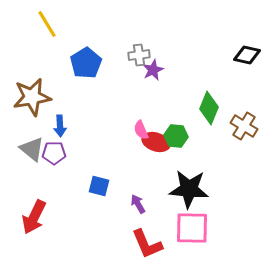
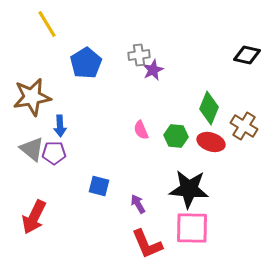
red ellipse: moved 55 px right
